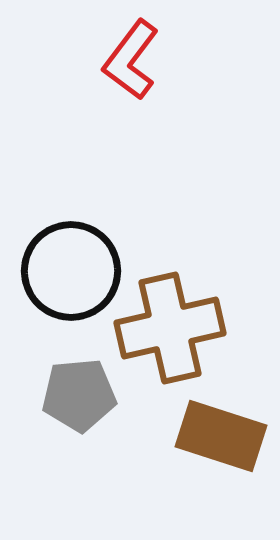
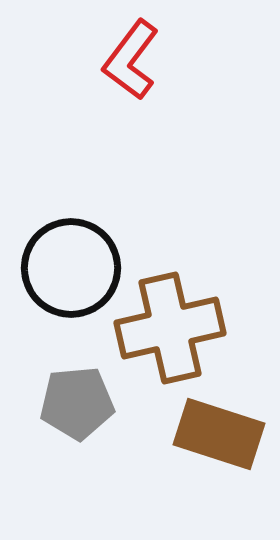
black circle: moved 3 px up
gray pentagon: moved 2 px left, 8 px down
brown rectangle: moved 2 px left, 2 px up
